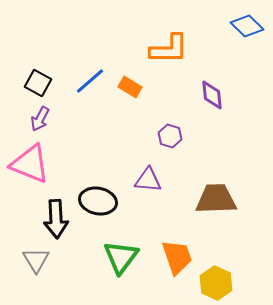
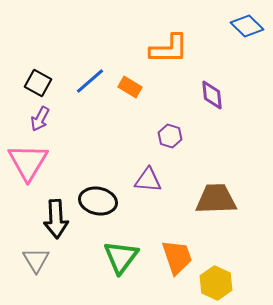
pink triangle: moved 2 px left, 2 px up; rotated 39 degrees clockwise
